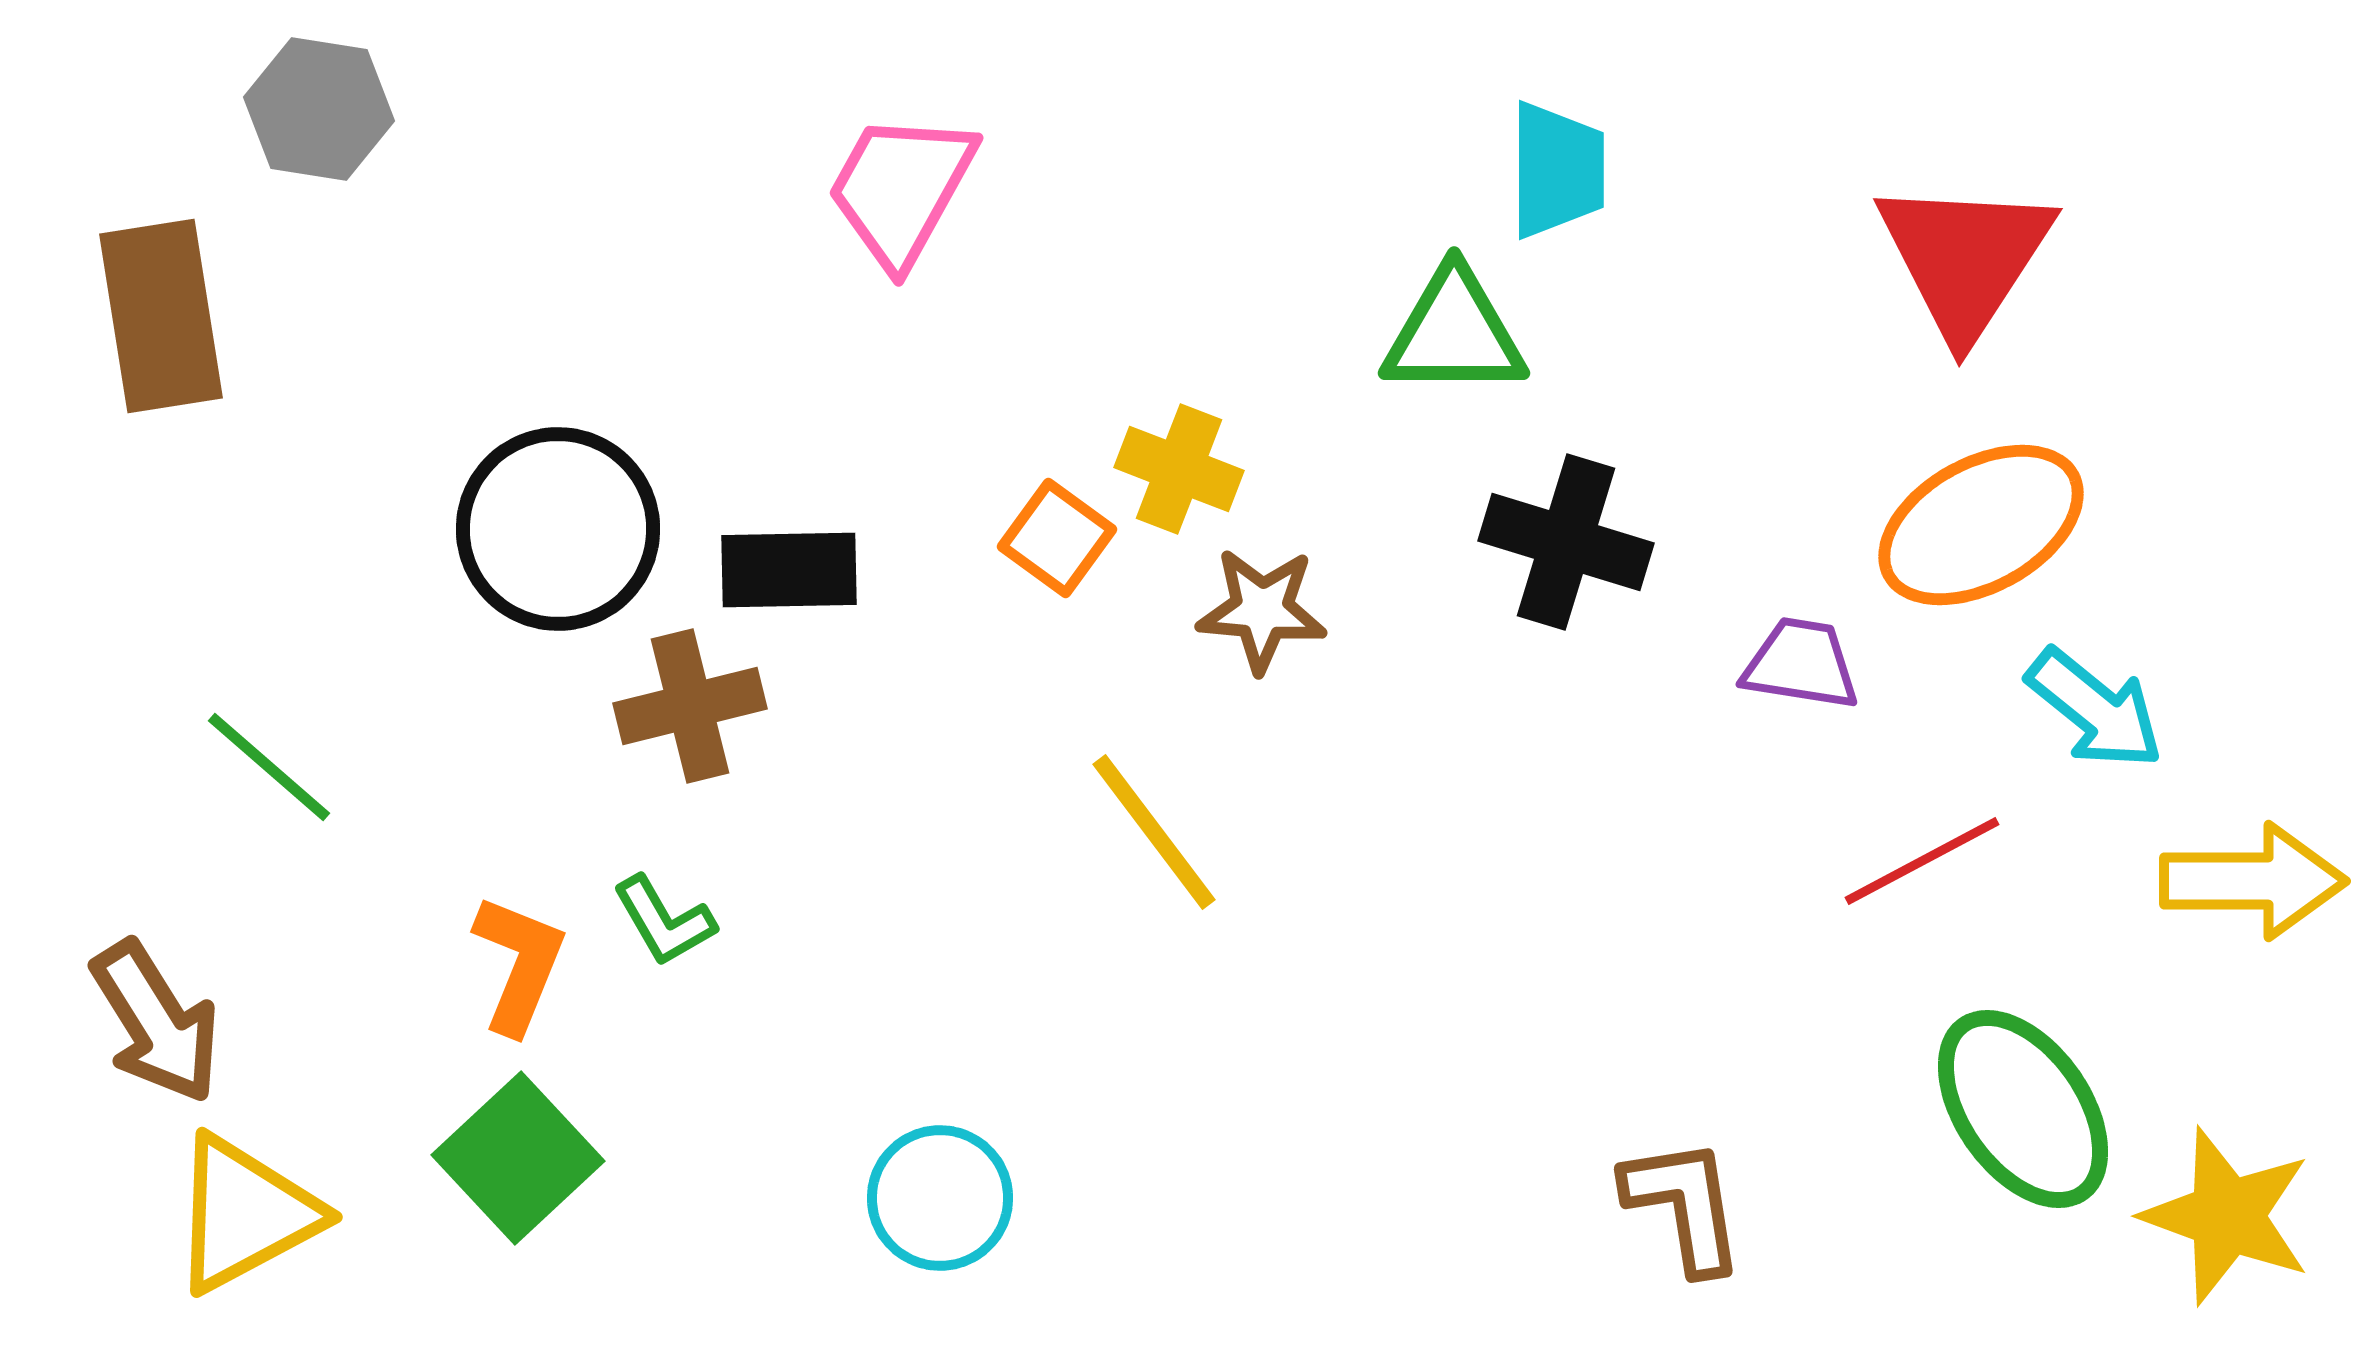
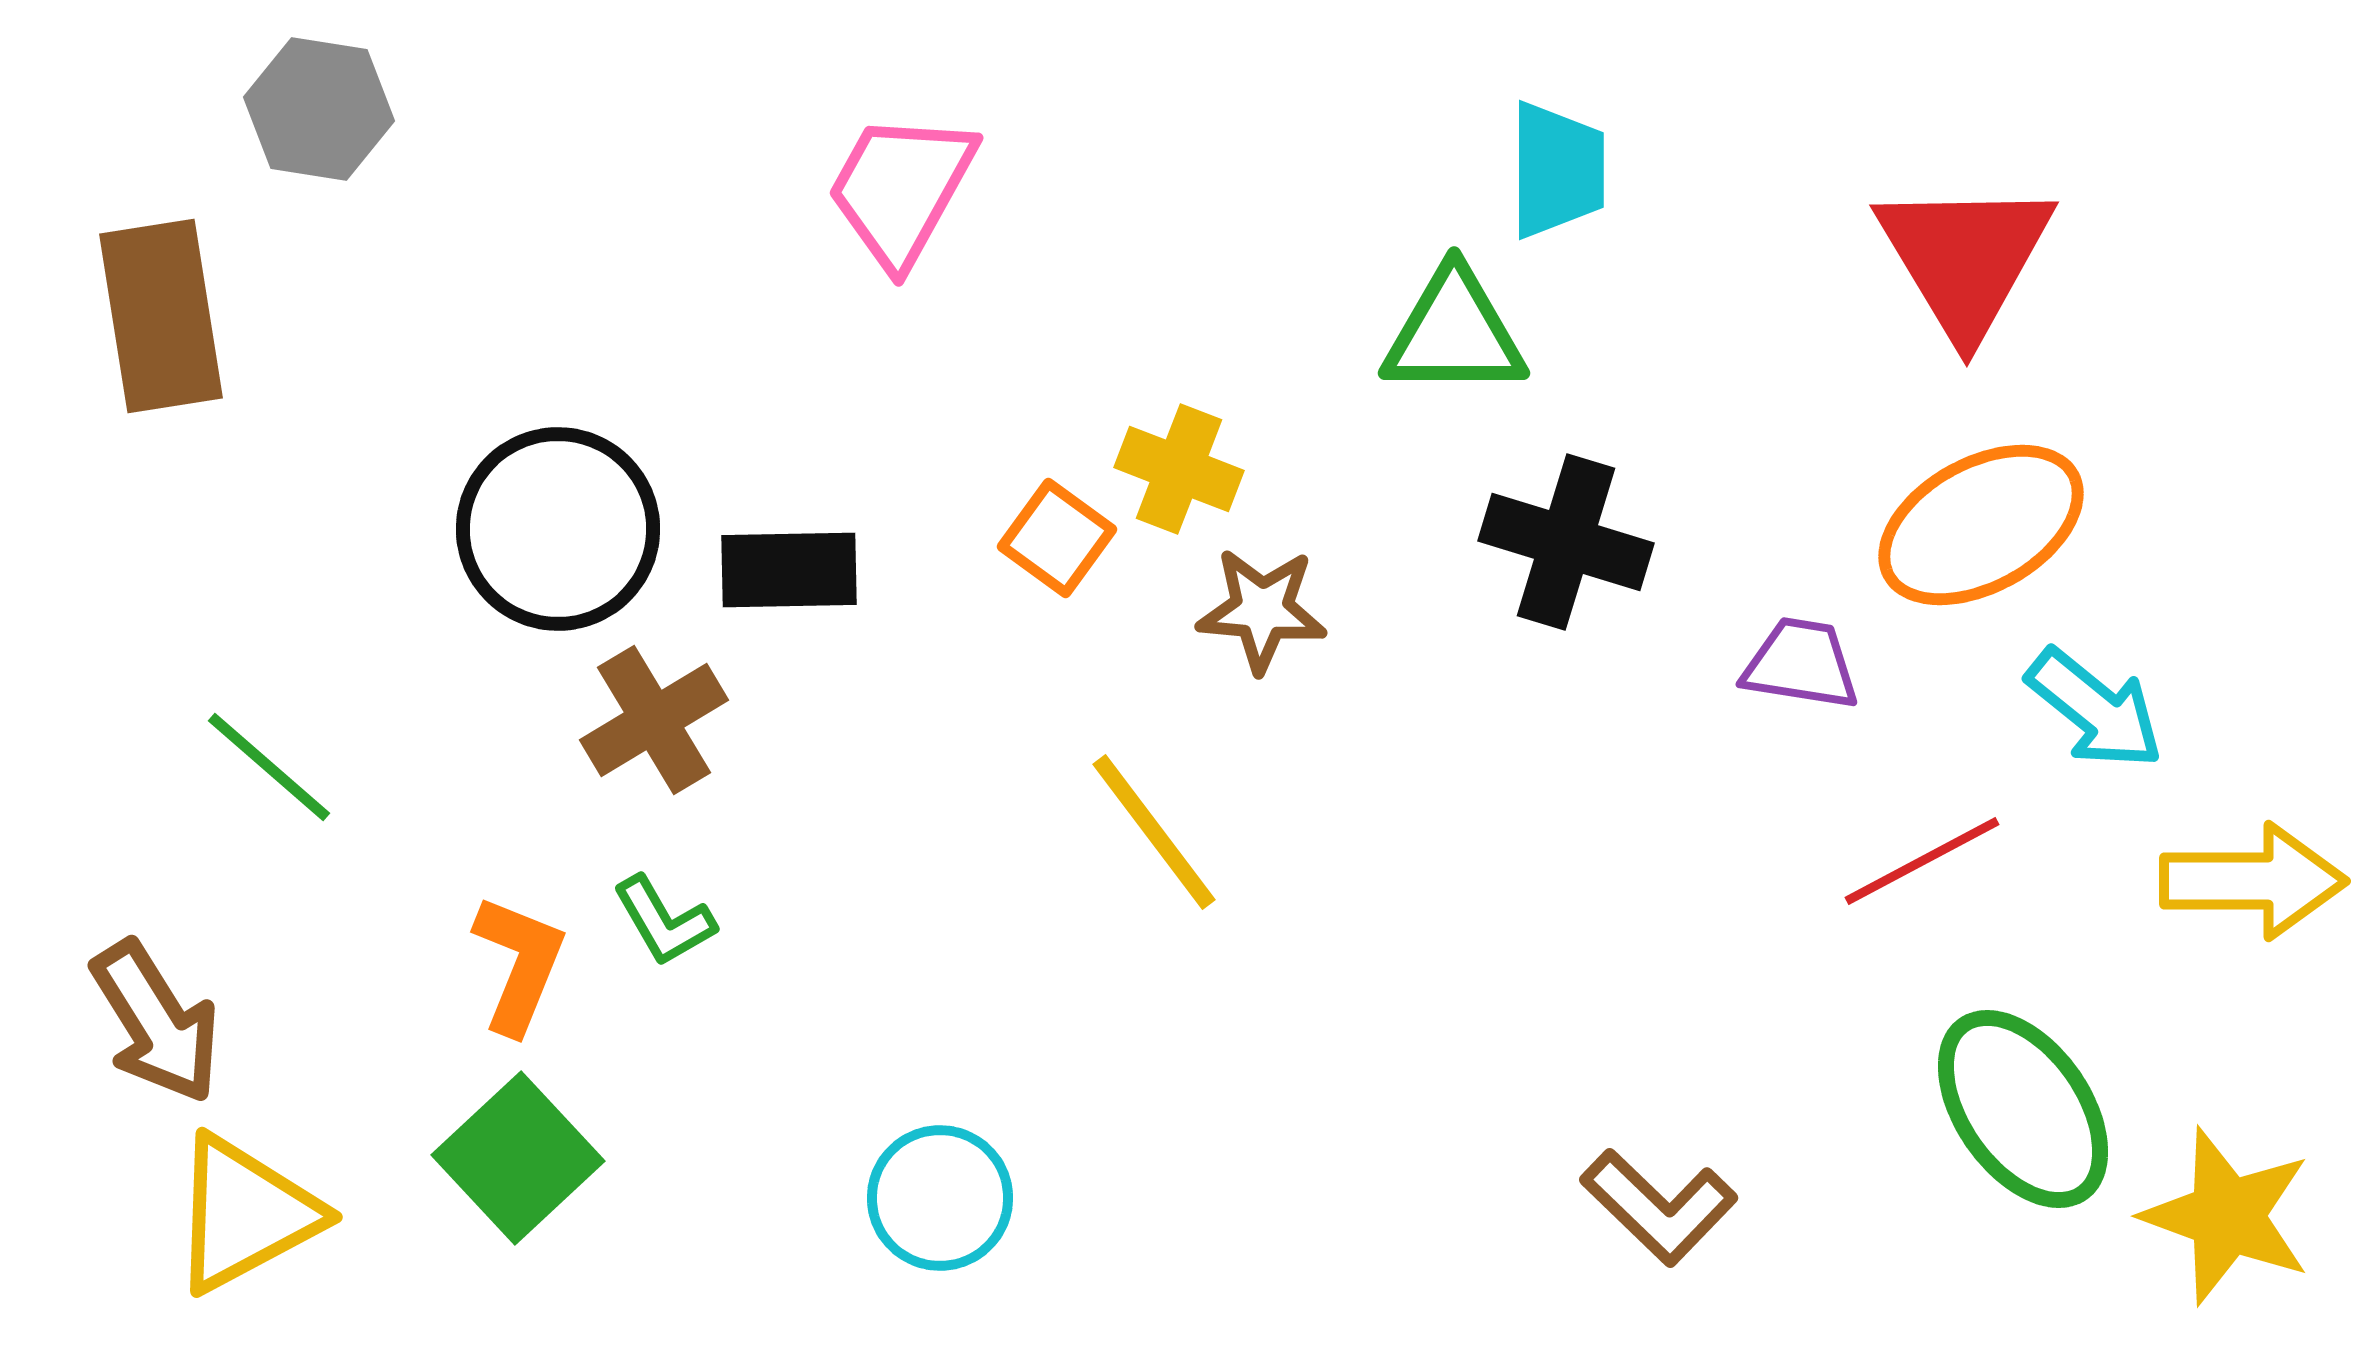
red triangle: rotated 4 degrees counterclockwise
brown cross: moved 36 px left, 14 px down; rotated 17 degrees counterclockwise
brown L-shape: moved 25 px left, 2 px down; rotated 143 degrees clockwise
